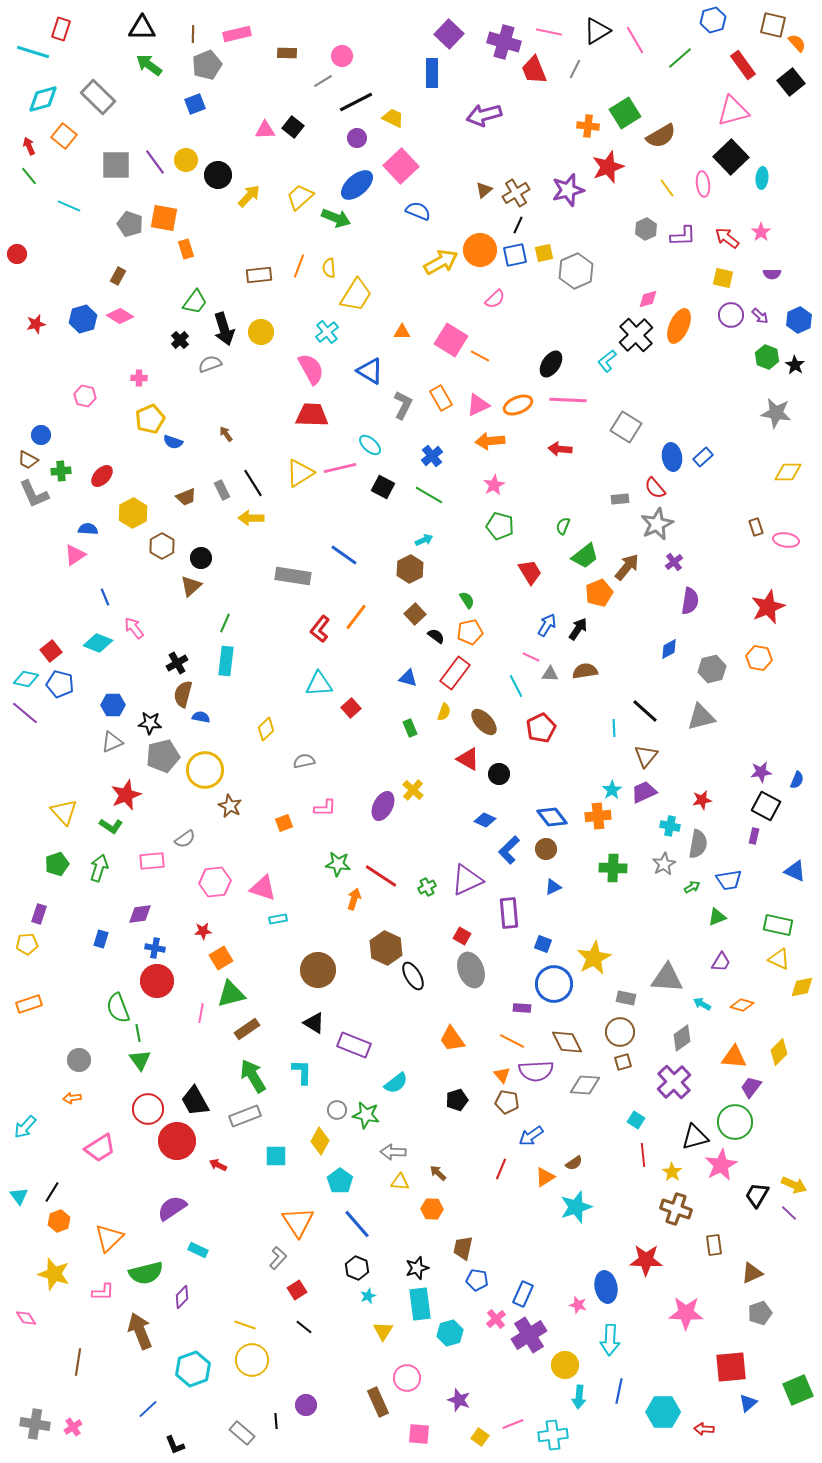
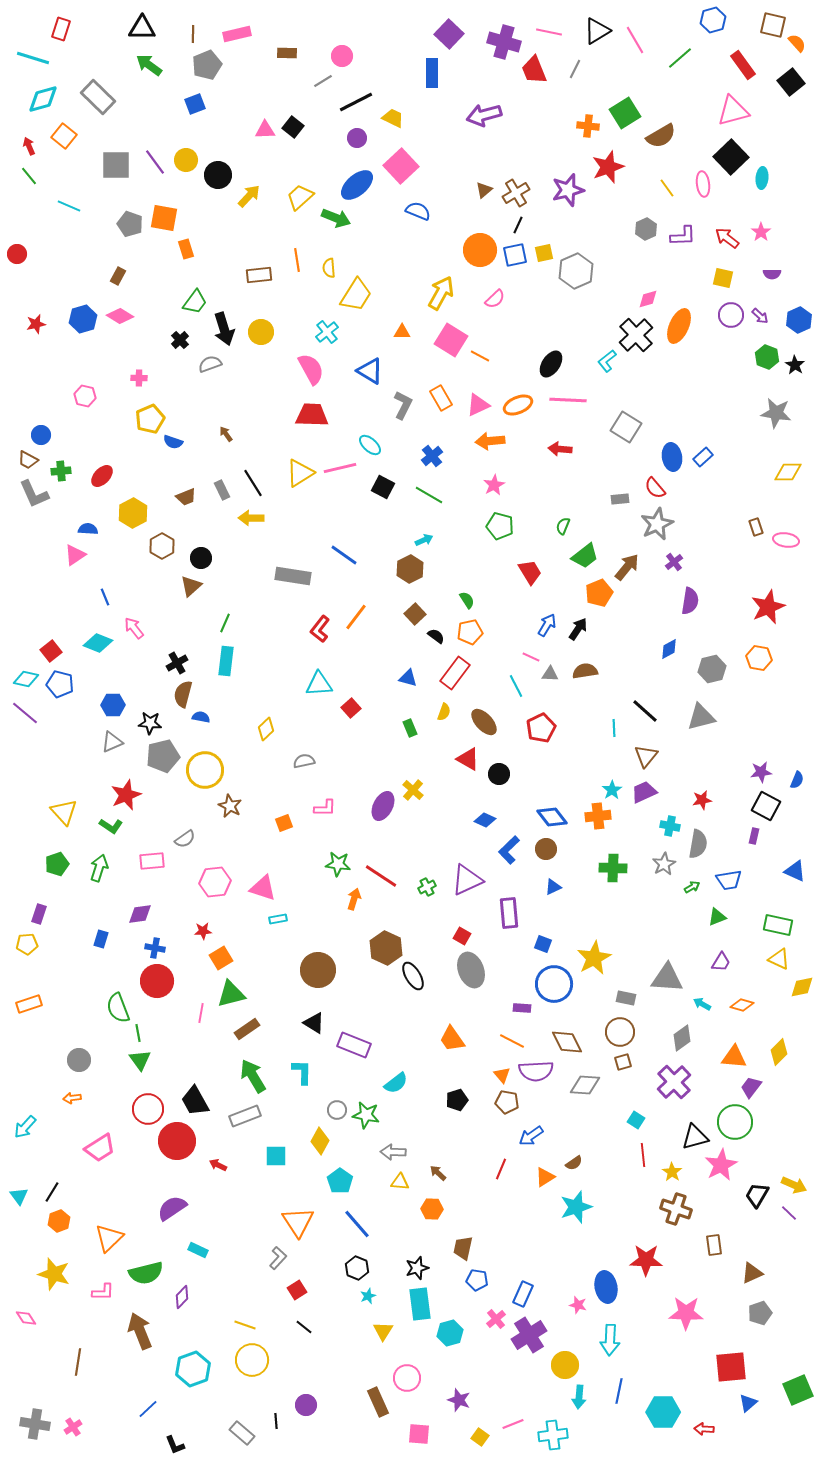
cyan line at (33, 52): moved 6 px down
yellow arrow at (441, 262): moved 31 px down; rotated 32 degrees counterclockwise
orange line at (299, 266): moved 2 px left, 6 px up; rotated 30 degrees counterclockwise
